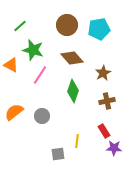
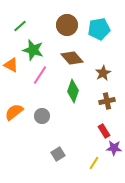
yellow line: moved 17 px right, 22 px down; rotated 24 degrees clockwise
gray square: rotated 24 degrees counterclockwise
